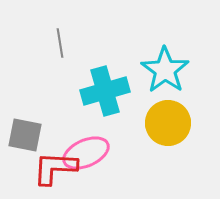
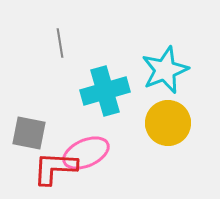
cyan star: rotated 15 degrees clockwise
gray square: moved 4 px right, 2 px up
